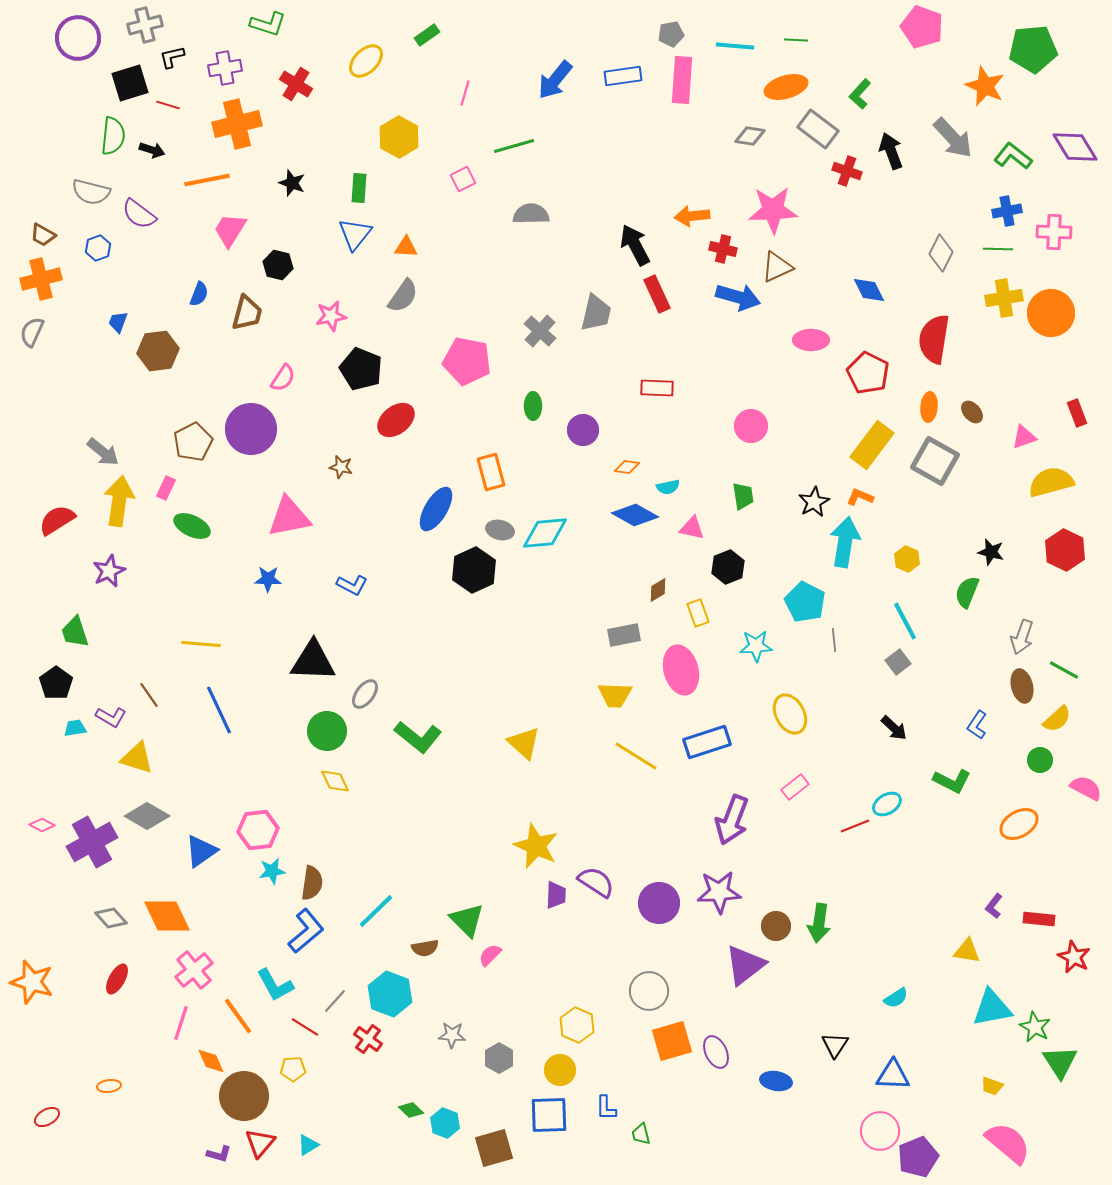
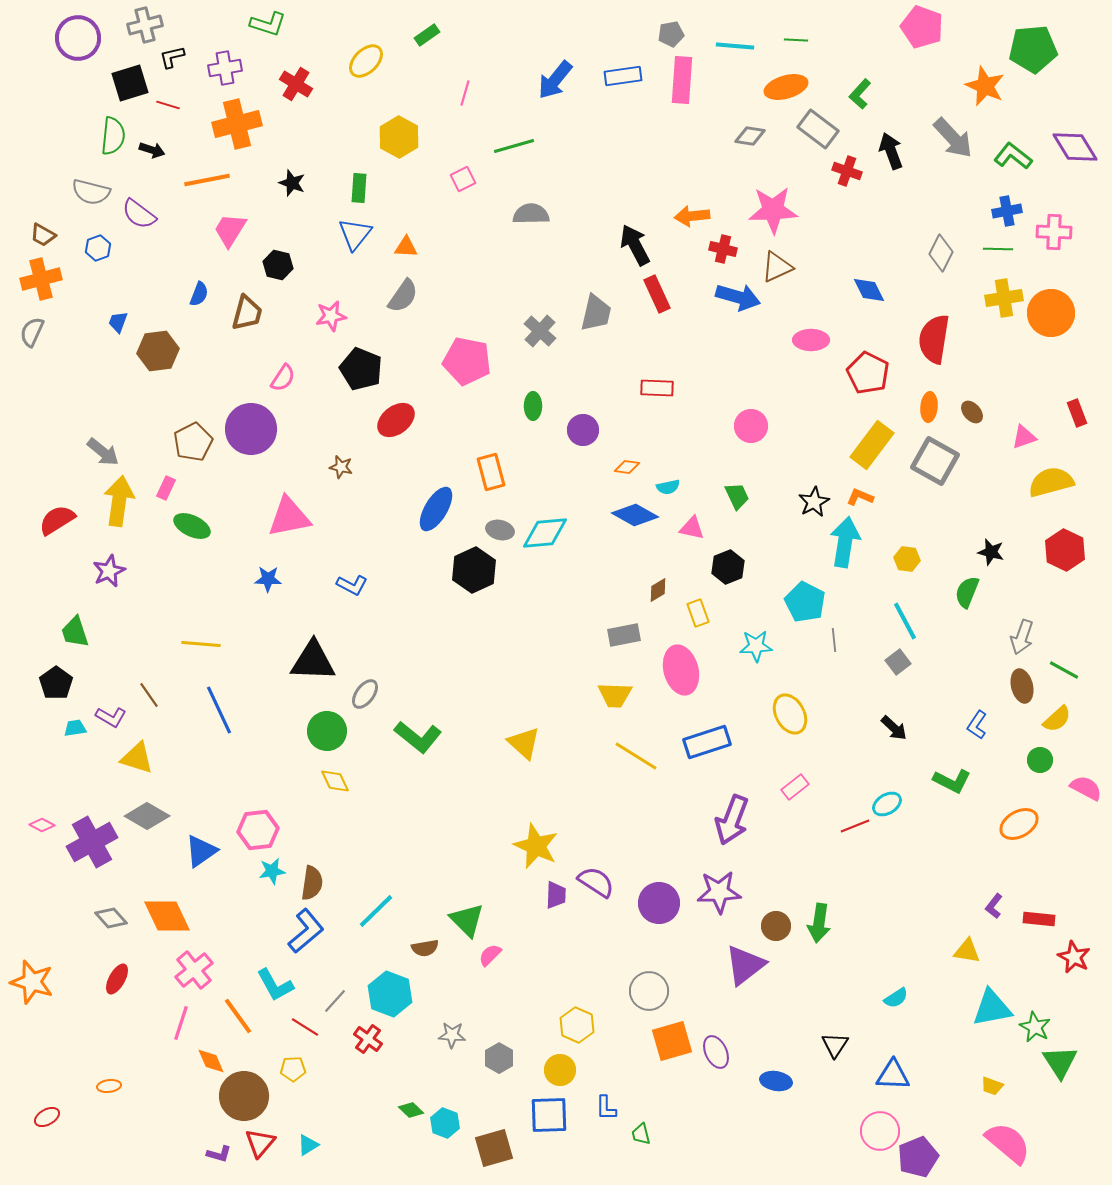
green trapezoid at (743, 496): moved 6 px left; rotated 16 degrees counterclockwise
yellow hexagon at (907, 559): rotated 15 degrees counterclockwise
